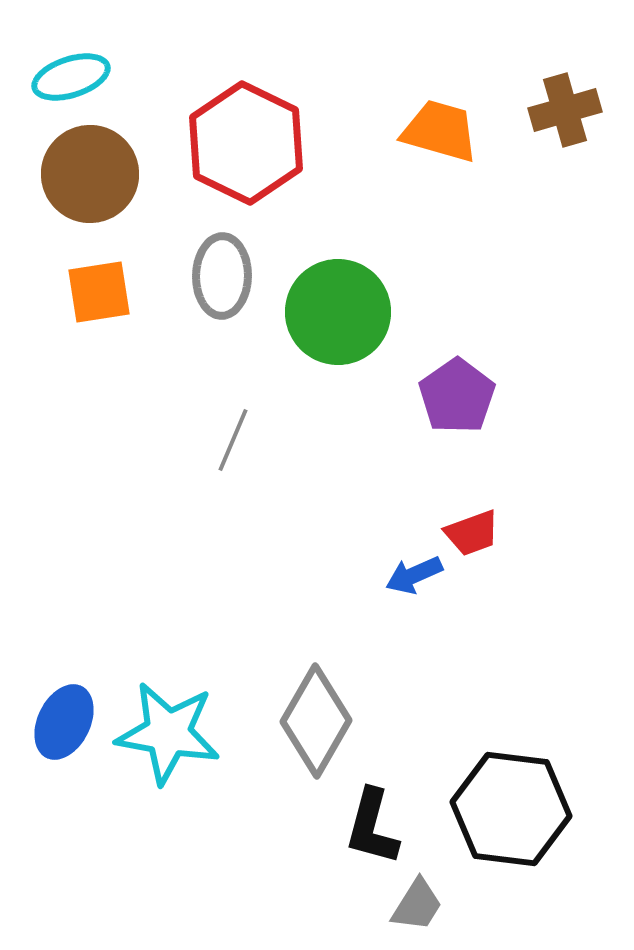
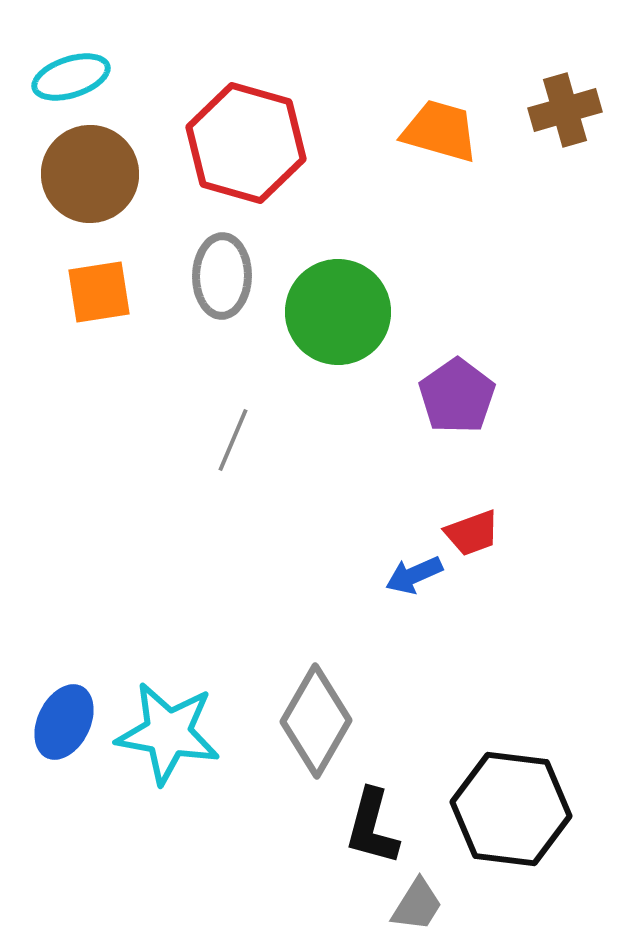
red hexagon: rotated 10 degrees counterclockwise
